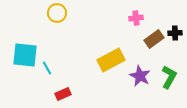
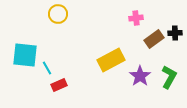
yellow circle: moved 1 px right, 1 px down
purple star: rotated 10 degrees clockwise
red rectangle: moved 4 px left, 9 px up
